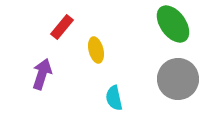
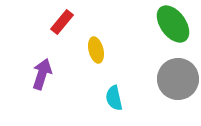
red rectangle: moved 5 px up
